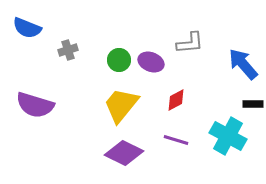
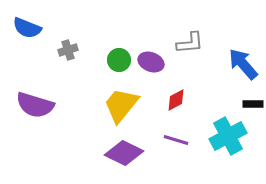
cyan cross: rotated 33 degrees clockwise
